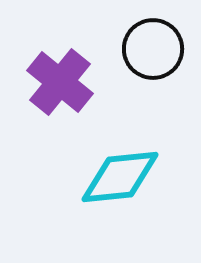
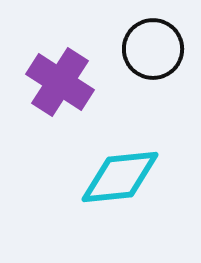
purple cross: rotated 6 degrees counterclockwise
